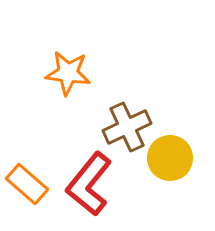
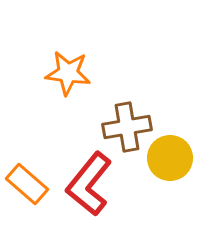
brown cross: rotated 15 degrees clockwise
